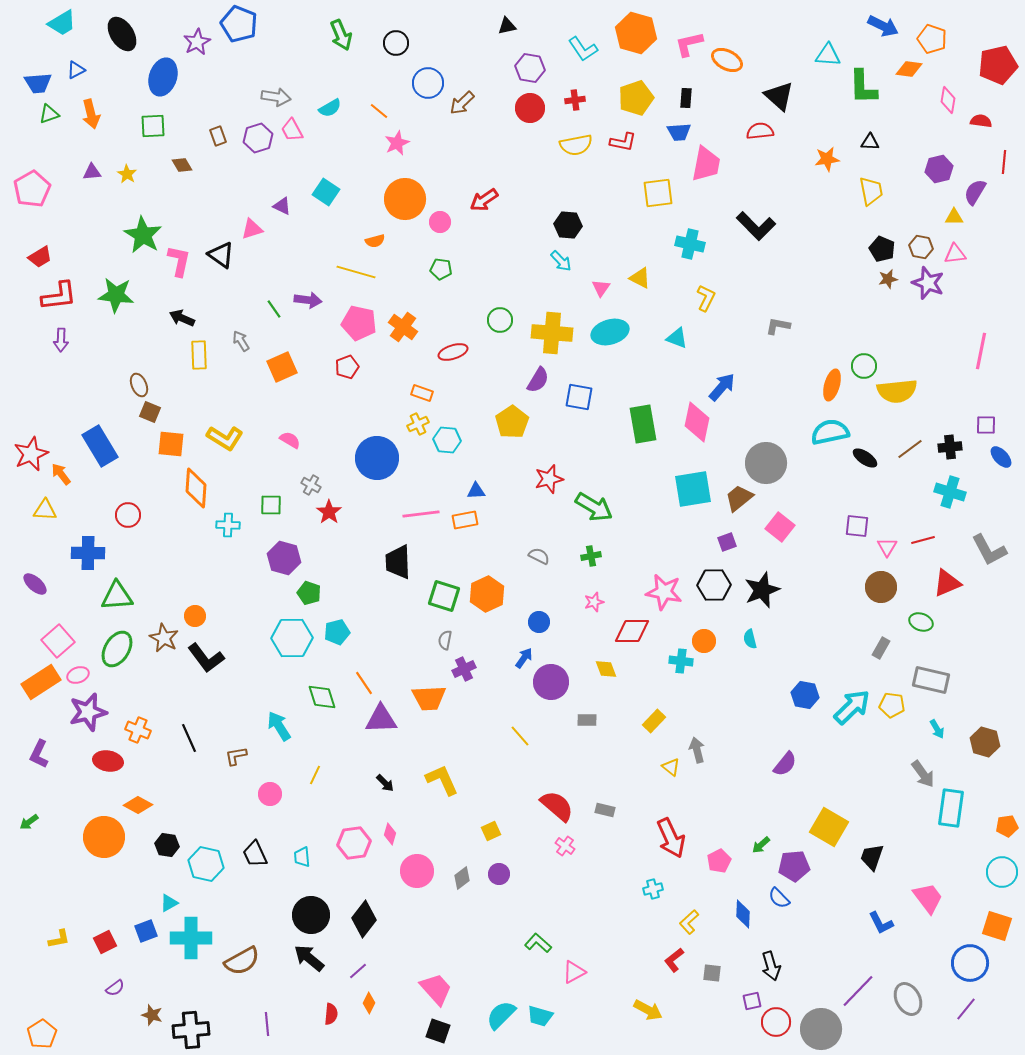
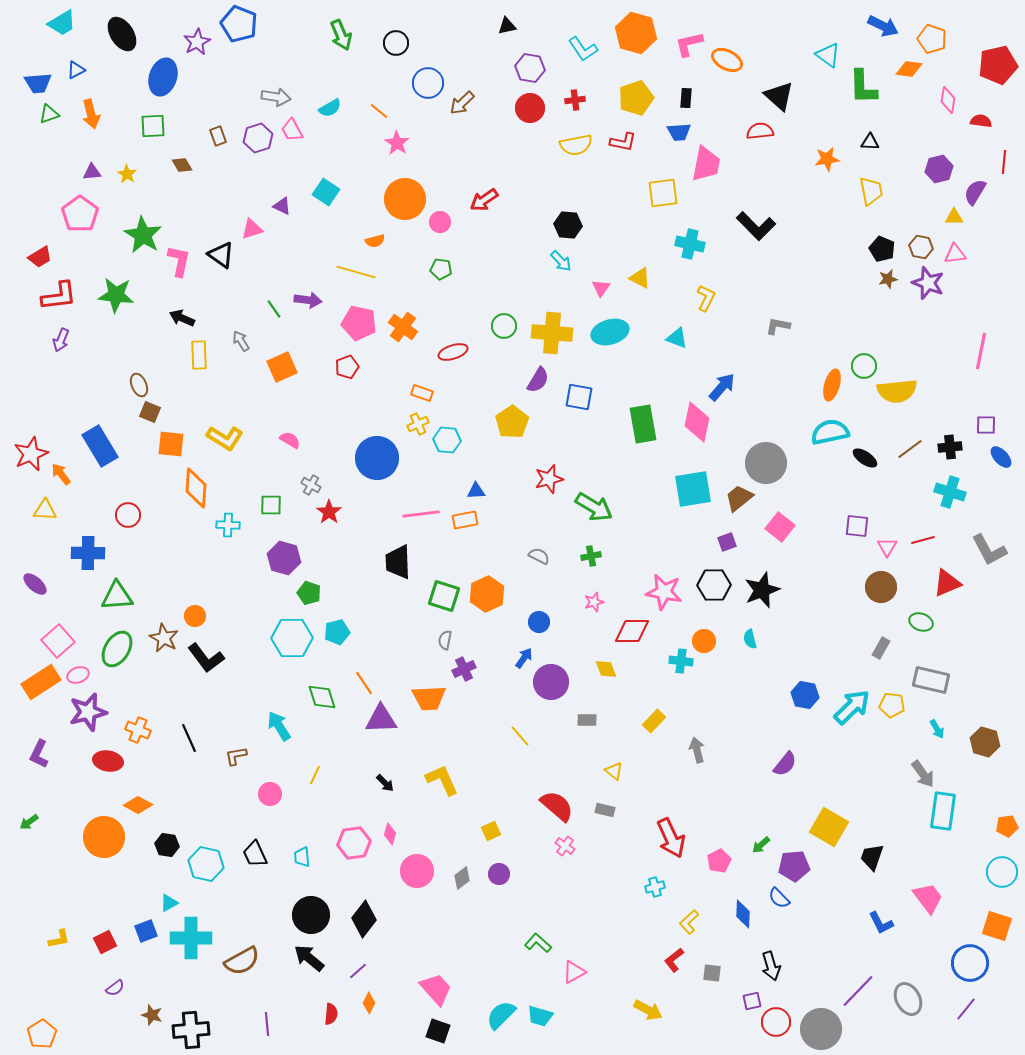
cyan triangle at (828, 55): rotated 32 degrees clockwise
pink star at (397, 143): rotated 15 degrees counterclockwise
pink pentagon at (32, 189): moved 48 px right, 25 px down; rotated 6 degrees counterclockwise
yellow square at (658, 193): moved 5 px right
green circle at (500, 320): moved 4 px right, 6 px down
purple arrow at (61, 340): rotated 20 degrees clockwise
yellow triangle at (671, 767): moved 57 px left, 4 px down
cyan rectangle at (951, 808): moved 8 px left, 3 px down
cyan cross at (653, 889): moved 2 px right, 2 px up
